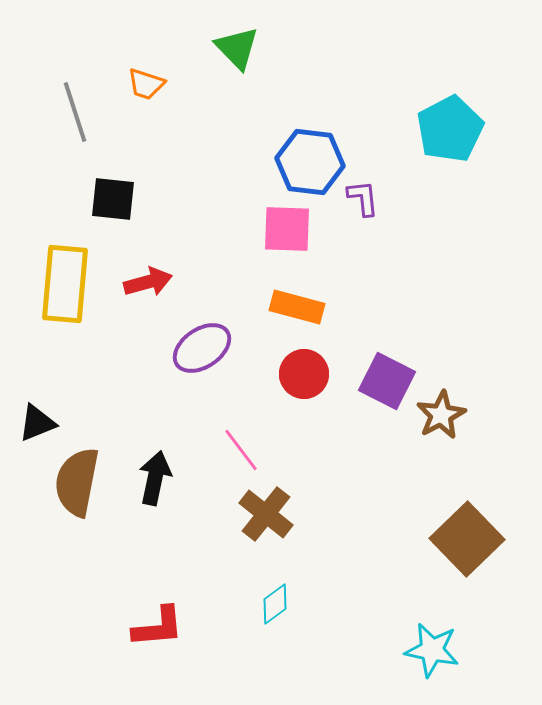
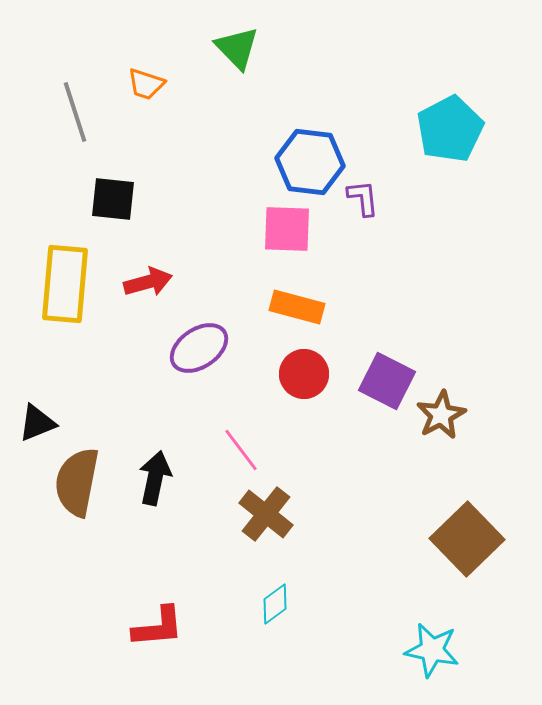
purple ellipse: moved 3 px left
